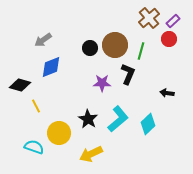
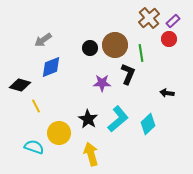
green line: moved 2 px down; rotated 24 degrees counterclockwise
yellow arrow: rotated 100 degrees clockwise
